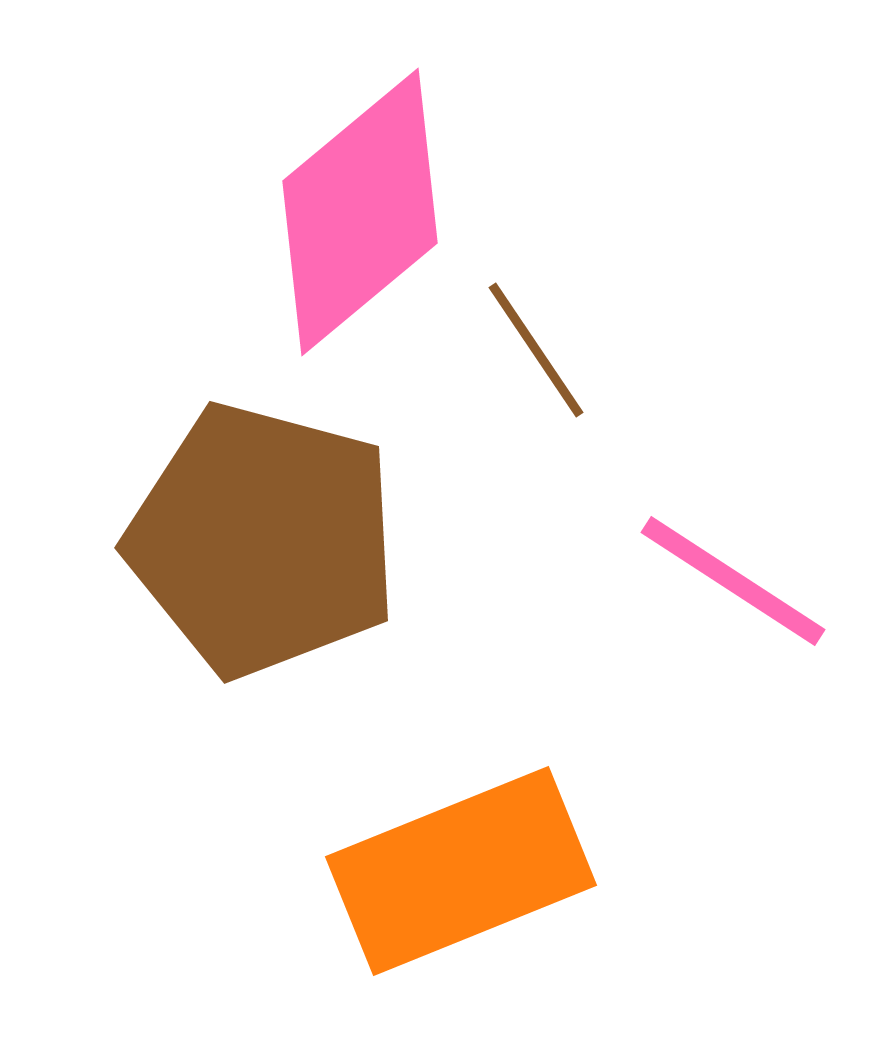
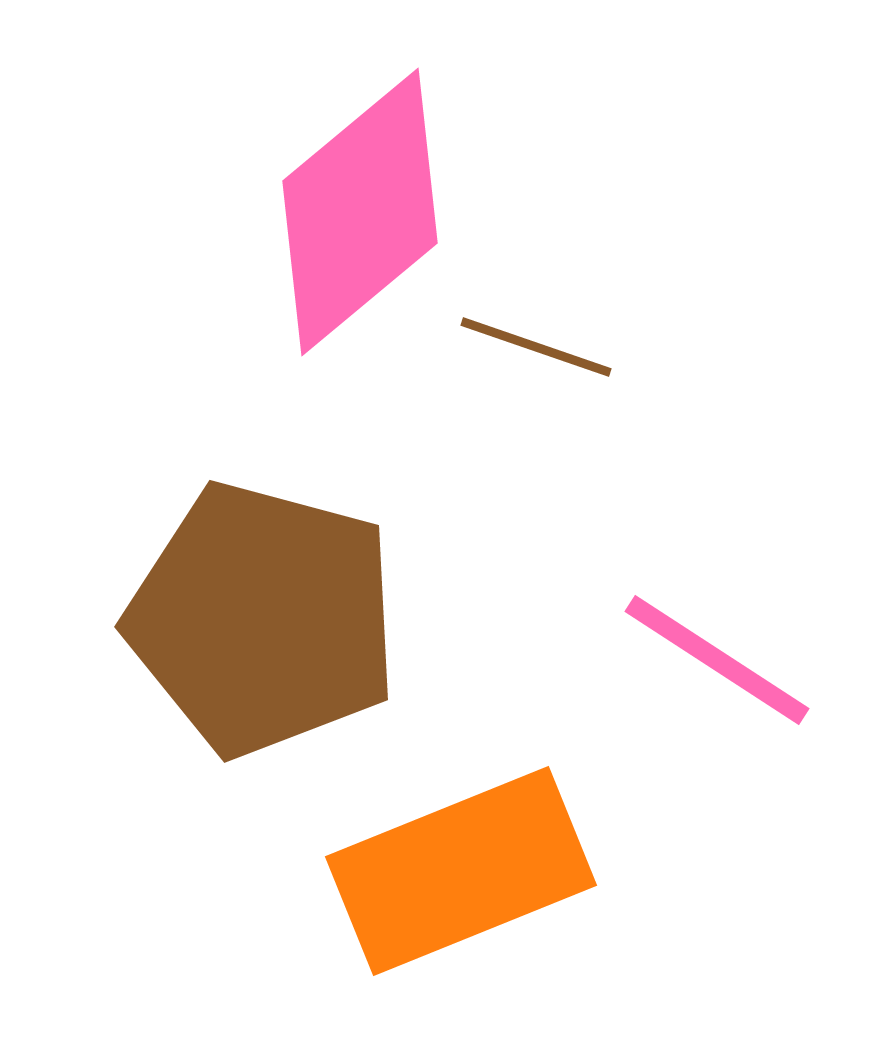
brown line: moved 3 px up; rotated 37 degrees counterclockwise
brown pentagon: moved 79 px down
pink line: moved 16 px left, 79 px down
